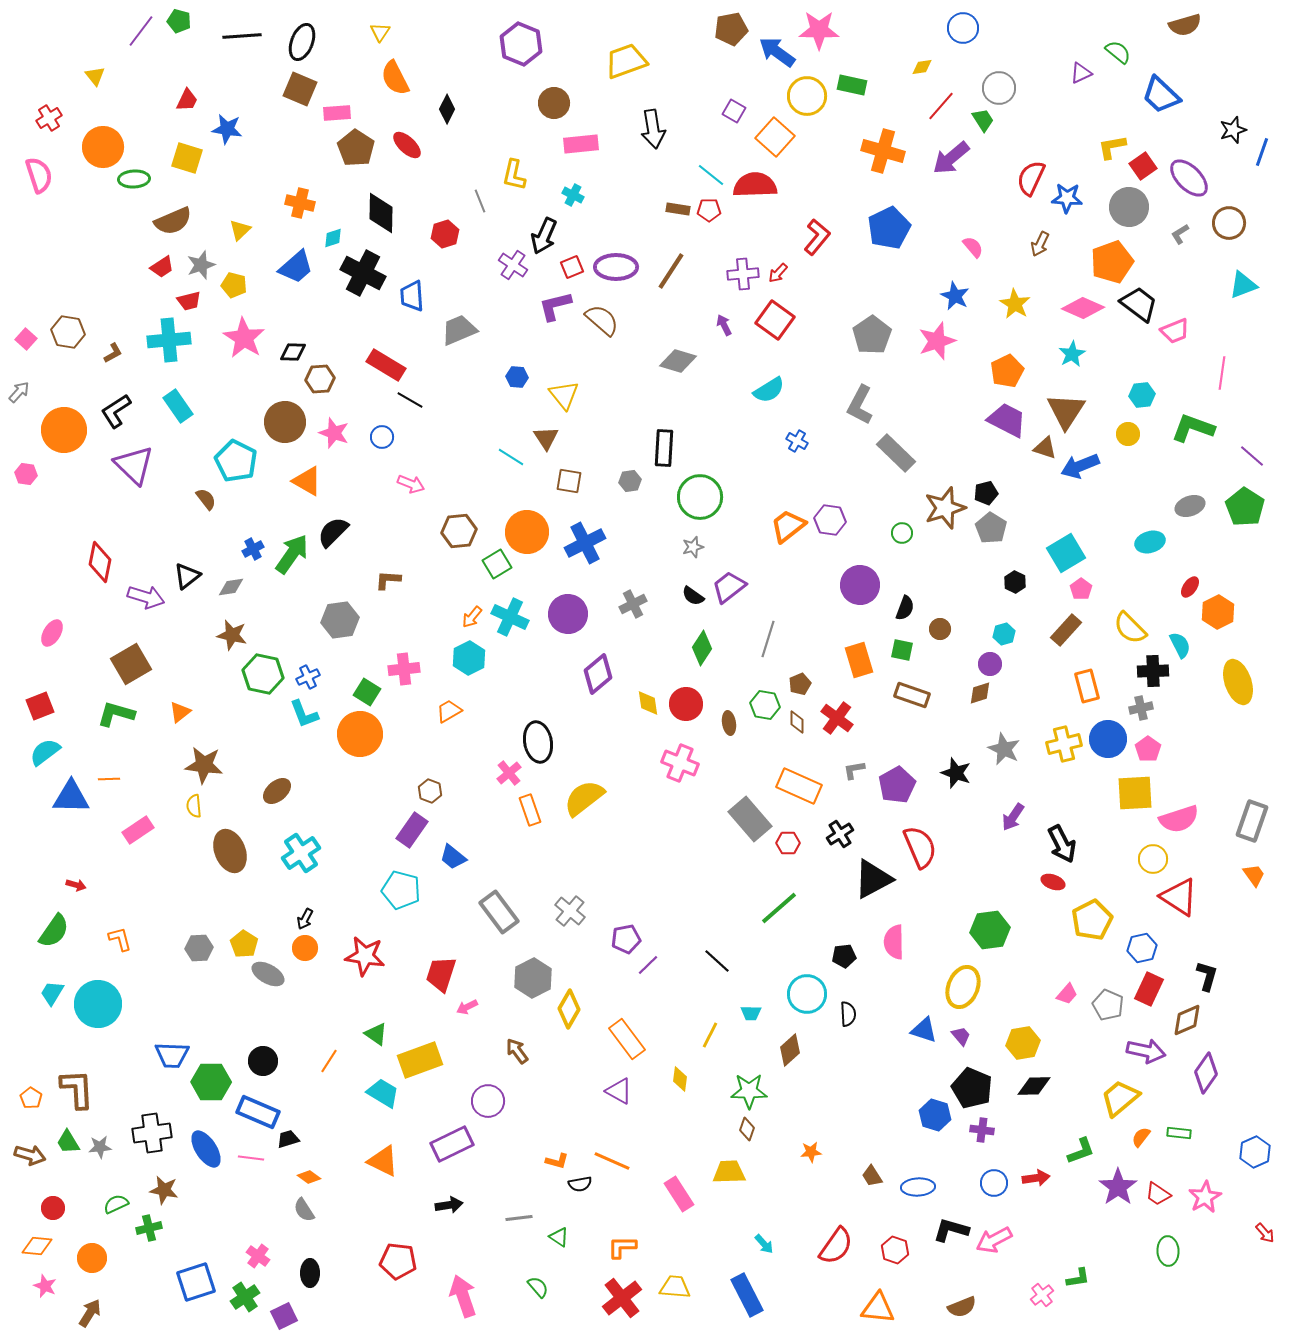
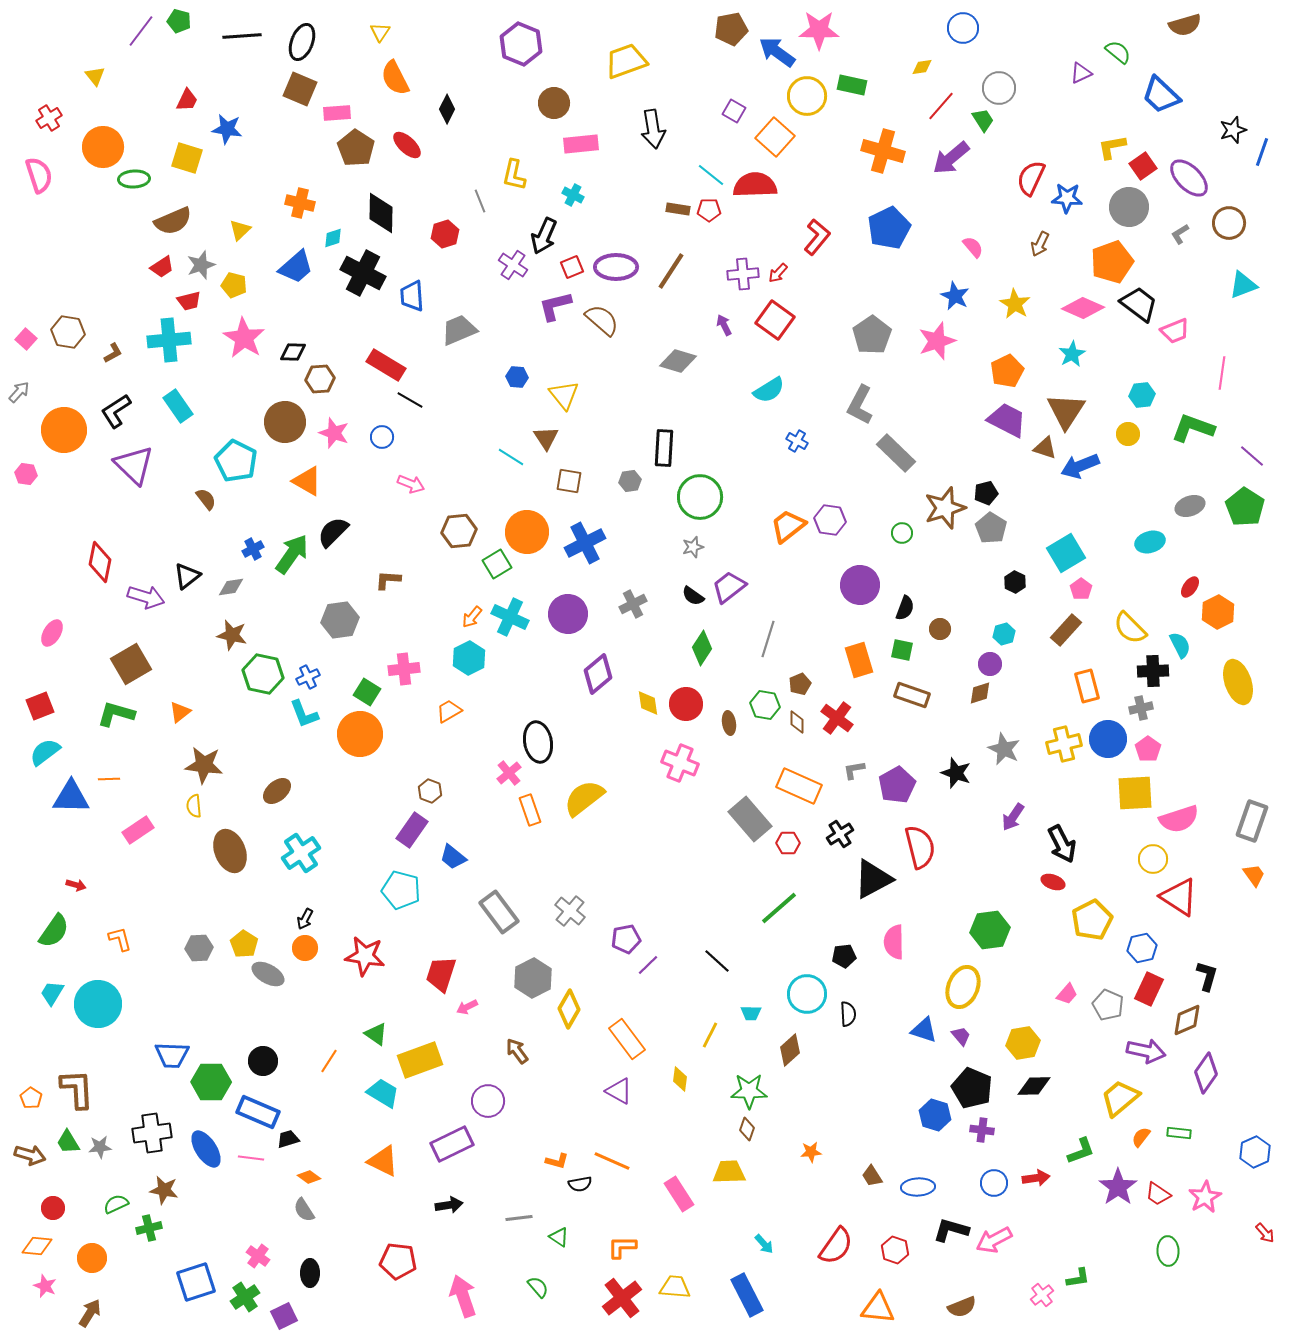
red semicircle at (920, 847): rotated 9 degrees clockwise
